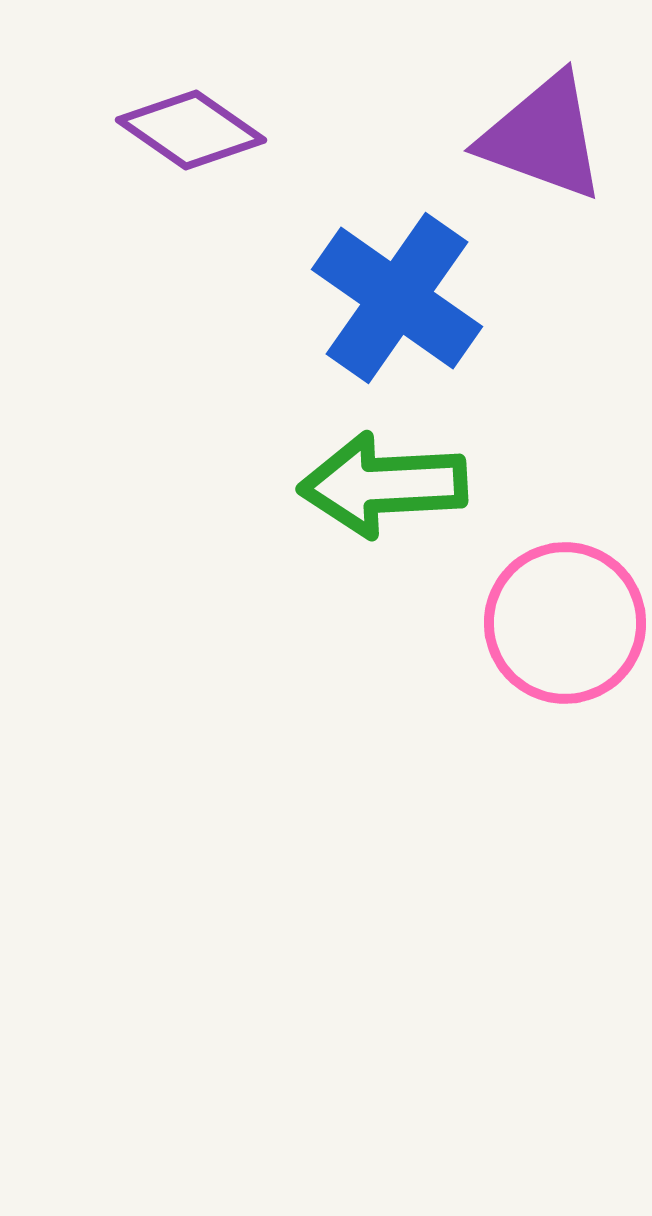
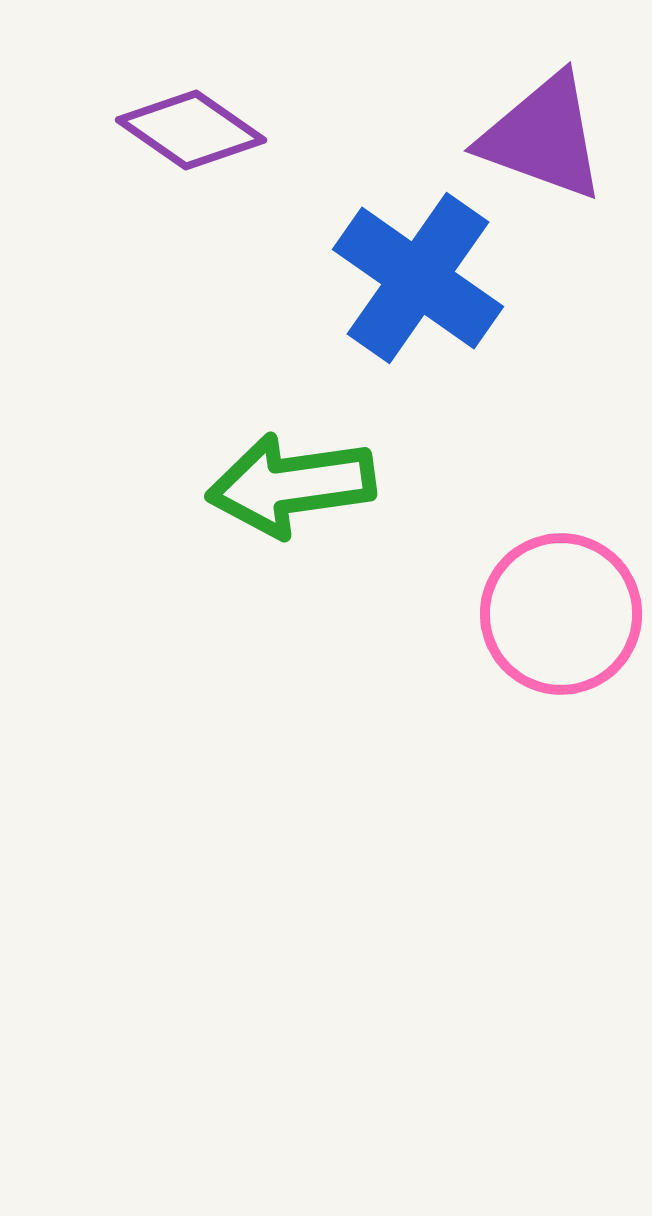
blue cross: moved 21 px right, 20 px up
green arrow: moved 92 px left; rotated 5 degrees counterclockwise
pink circle: moved 4 px left, 9 px up
